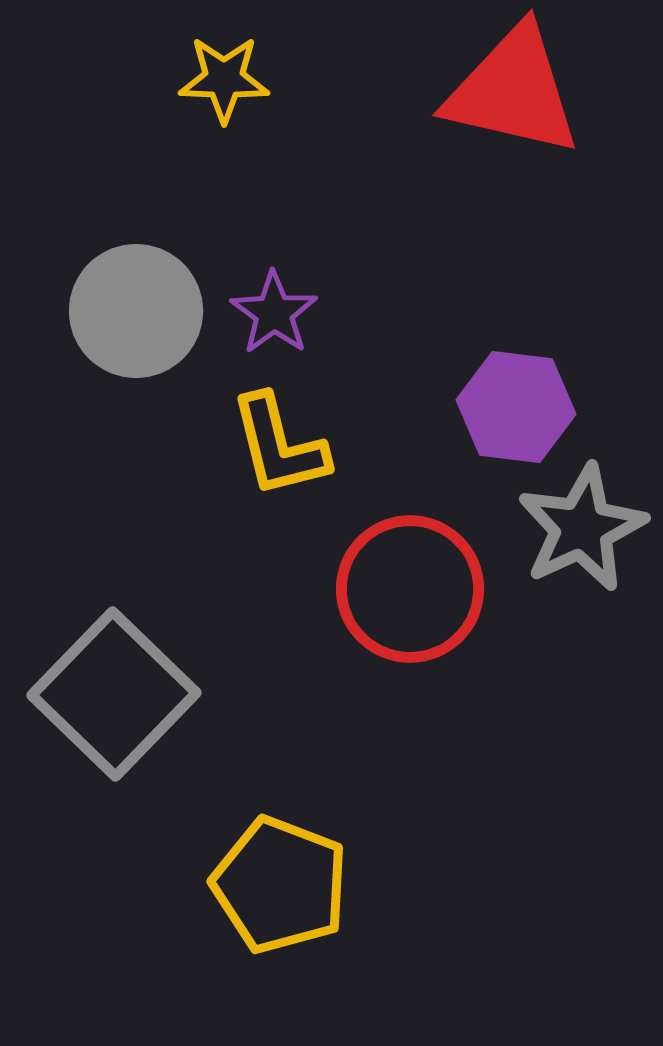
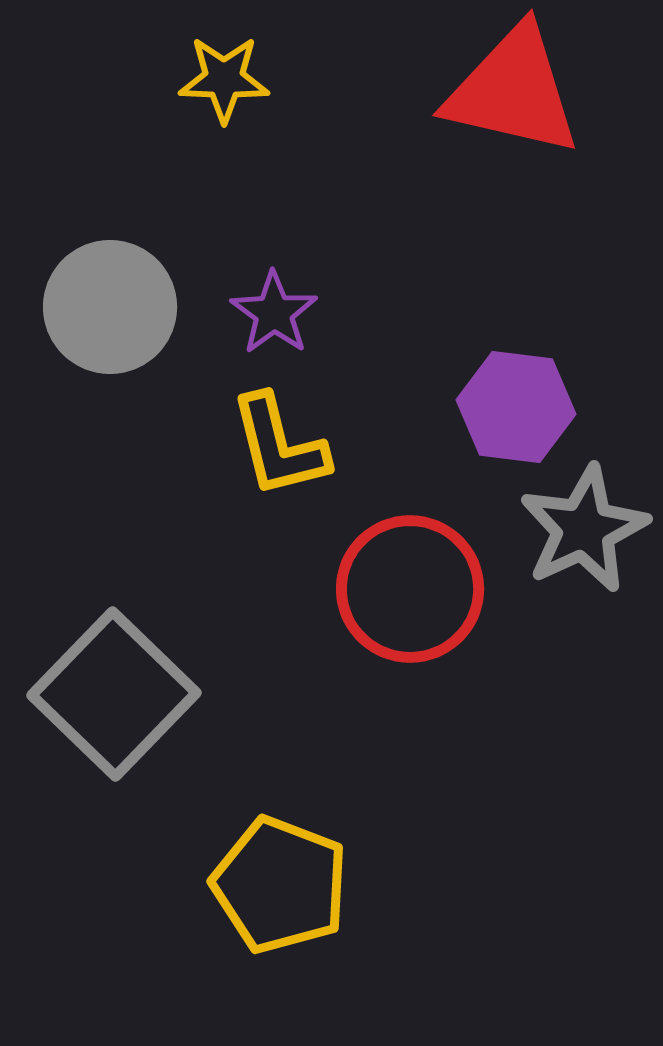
gray circle: moved 26 px left, 4 px up
gray star: moved 2 px right, 1 px down
